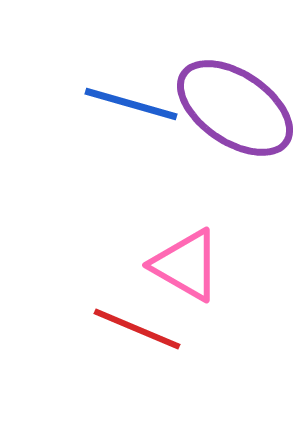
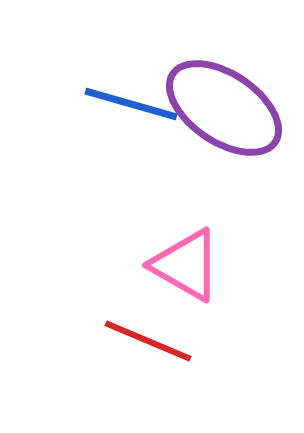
purple ellipse: moved 11 px left
red line: moved 11 px right, 12 px down
